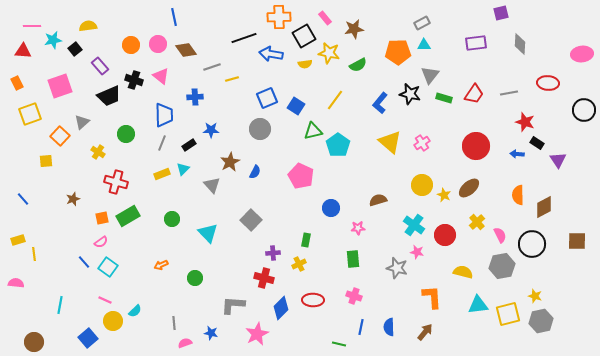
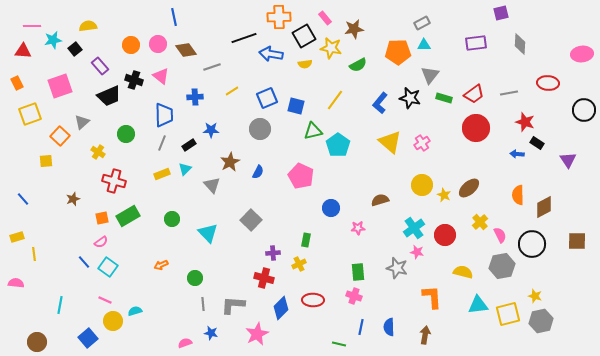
yellow star at (329, 53): moved 2 px right, 5 px up
yellow line at (232, 79): moved 12 px down; rotated 16 degrees counterclockwise
black star at (410, 94): moved 4 px down
red trapezoid at (474, 94): rotated 20 degrees clockwise
blue square at (296, 106): rotated 18 degrees counterclockwise
red circle at (476, 146): moved 18 px up
purple triangle at (558, 160): moved 10 px right
cyan triangle at (183, 169): moved 2 px right
blue semicircle at (255, 172): moved 3 px right
red cross at (116, 182): moved 2 px left, 1 px up
brown semicircle at (378, 200): moved 2 px right
yellow cross at (477, 222): moved 3 px right
cyan cross at (414, 225): moved 3 px down; rotated 20 degrees clockwise
yellow rectangle at (18, 240): moved 1 px left, 3 px up
green rectangle at (353, 259): moved 5 px right, 13 px down
cyan semicircle at (135, 311): rotated 152 degrees counterclockwise
gray line at (174, 323): moved 29 px right, 19 px up
brown arrow at (425, 332): moved 3 px down; rotated 30 degrees counterclockwise
brown circle at (34, 342): moved 3 px right
